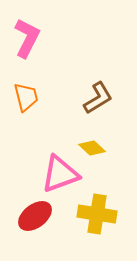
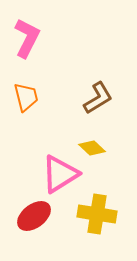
pink triangle: rotated 12 degrees counterclockwise
red ellipse: moved 1 px left
